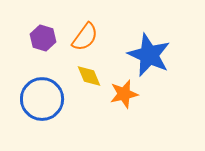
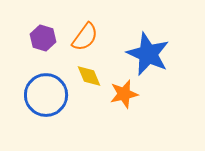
blue star: moved 1 px left, 1 px up
blue circle: moved 4 px right, 4 px up
